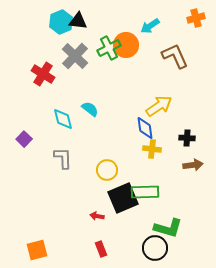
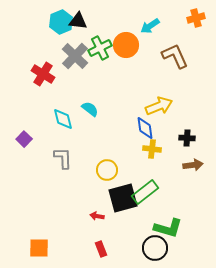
green cross: moved 9 px left
yellow arrow: rotated 12 degrees clockwise
green rectangle: rotated 36 degrees counterclockwise
black square: rotated 8 degrees clockwise
orange square: moved 2 px right, 2 px up; rotated 15 degrees clockwise
